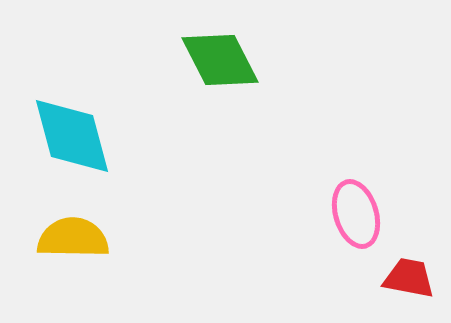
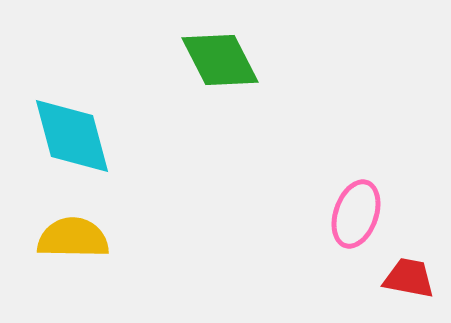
pink ellipse: rotated 36 degrees clockwise
